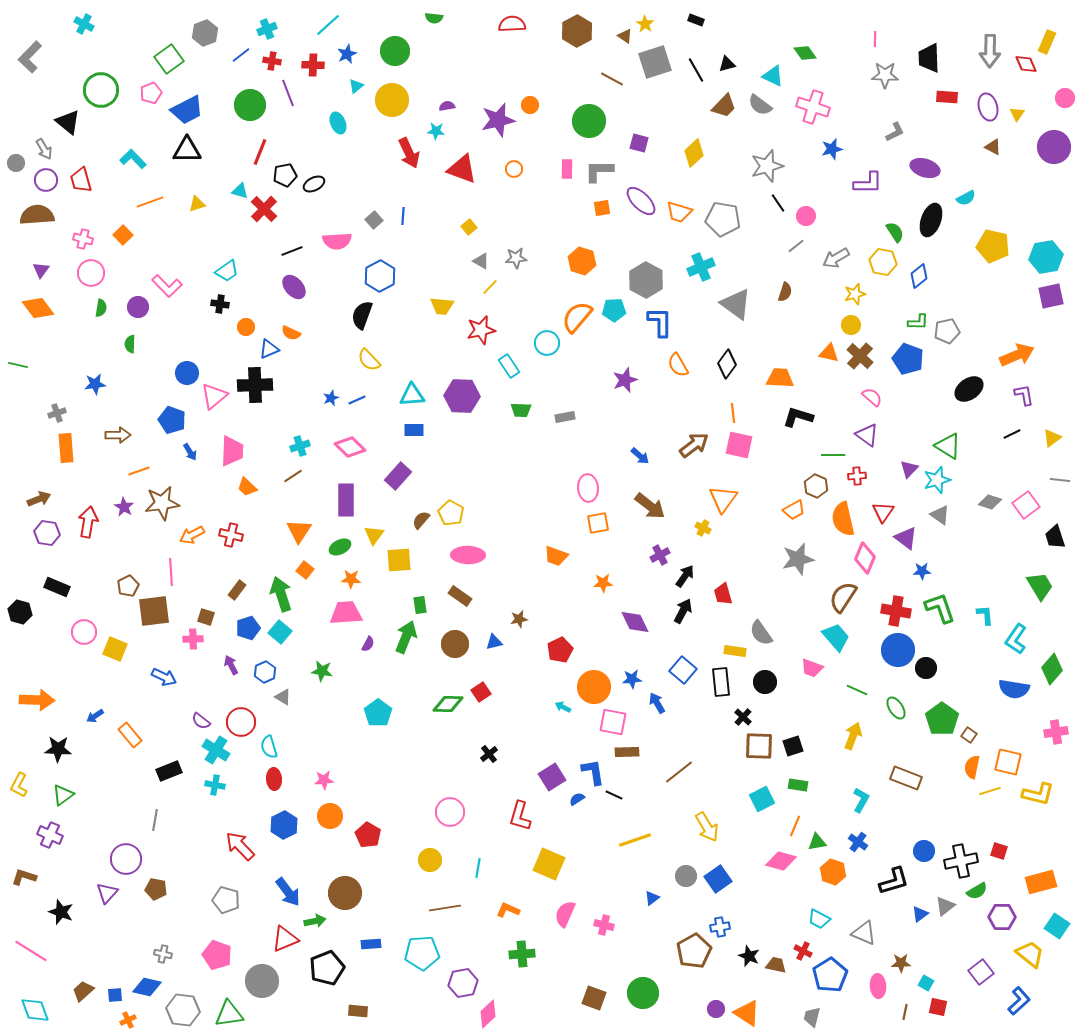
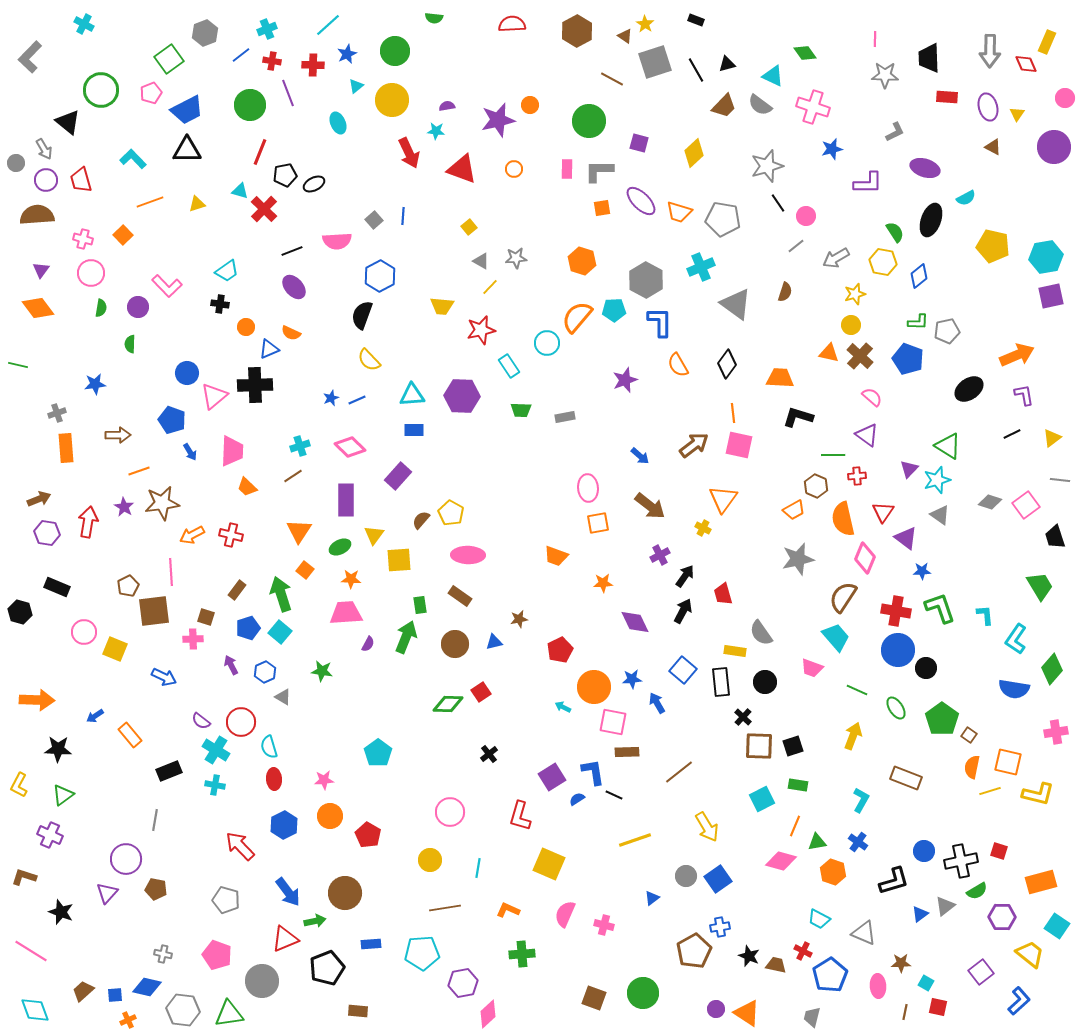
cyan pentagon at (378, 713): moved 40 px down
